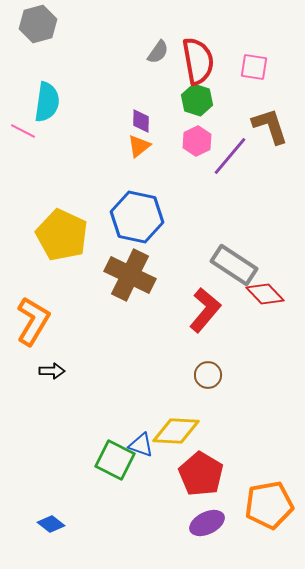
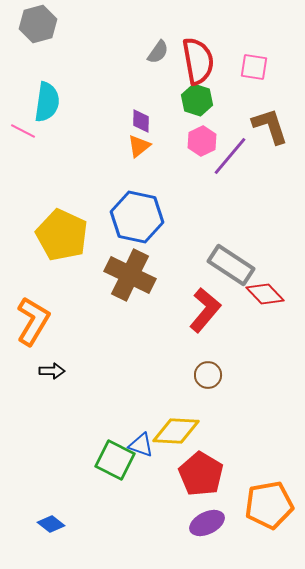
pink hexagon: moved 5 px right
gray rectangle: moved 3 px left
